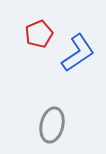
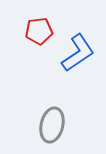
red pentagon: moved 3 px up; rotated 16 degrees clockwise
